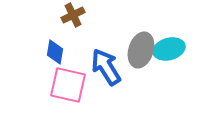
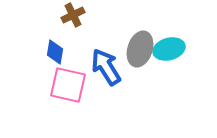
gray ellipse: moved 1 px left, 1 px up
